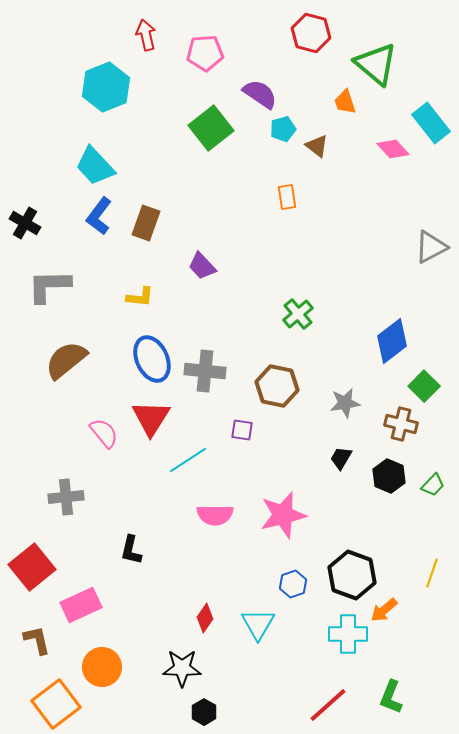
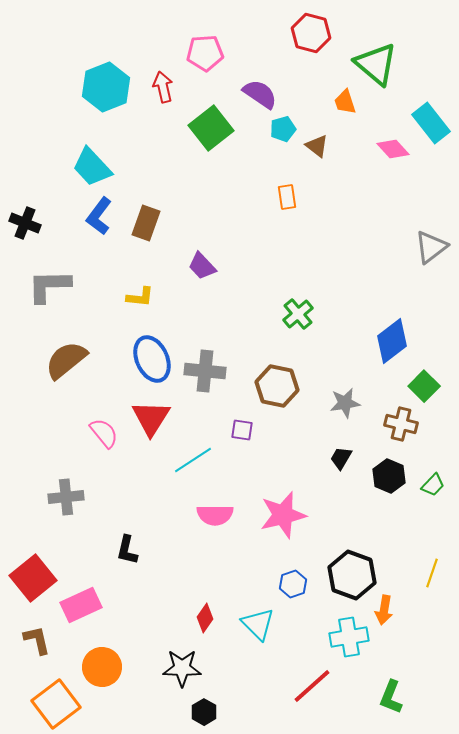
red arrow at (146, 35): moved 17 px right, 52 px down
cyan trapezoid at (95, 166): moved 3 px left, 1 px down
black cross at (25, 223): rotated 8 degrees counterclockwise
gray triangle at (431, 247): rotated 9 degrees counterclockwise
cyan line at (188, 460): moved 5 px right
black L-shape at (131, 550): moved 4 px left
red square at (32, 567): moved 1 px right, 11 px down
orange arrow at (384, 610): rotated 40 degrees counterclockwise
cyan triangle at (258, 624): rotated 15 degrees counterclockwise
cyan cross at (348, 634): moved 1 px right, 3 px down; rotated 9 degrees counterclockwise
red line at (328, 705): moved 16 px left, 19 px up
